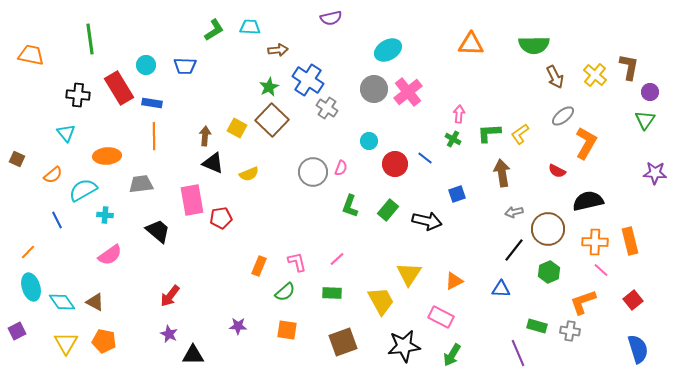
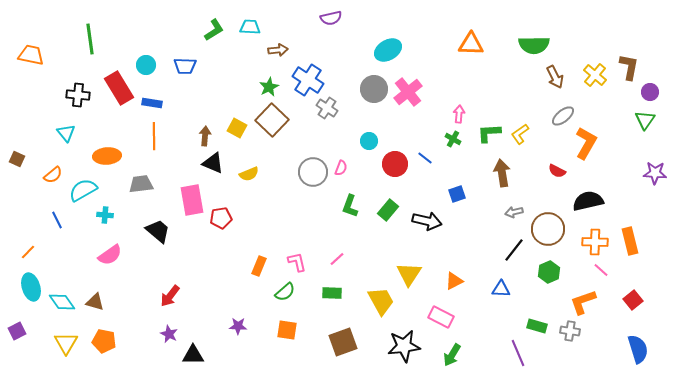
brown triangle at (95, 302): rotated 12 degrees counterclockwise
